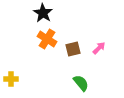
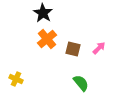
orange cross: rotated 18 degrees clockwise
brown square: rotated 28 degrees clockwise
yellow cross: moved 5 px right; rotated 24 degrees clockwise
